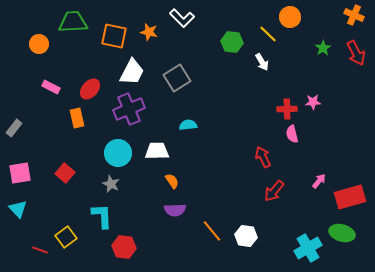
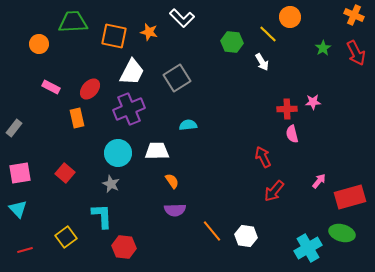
red line at (40, 250): moved 15 px left; rotated 35 degrees counterclockwise
